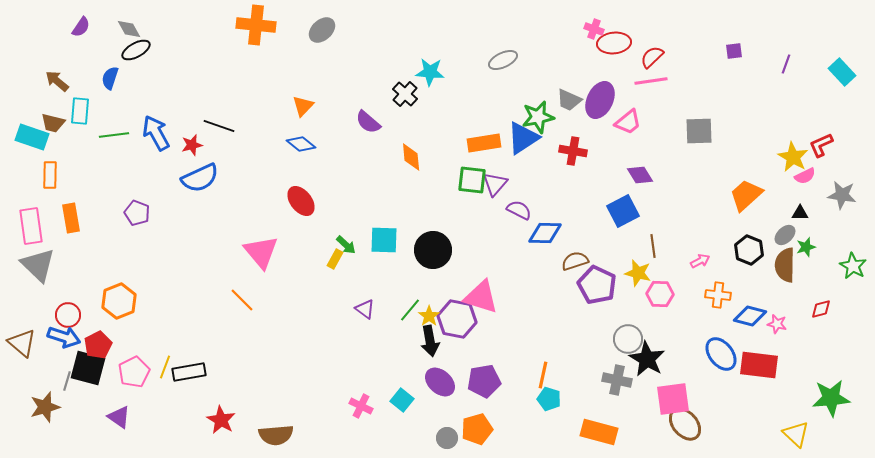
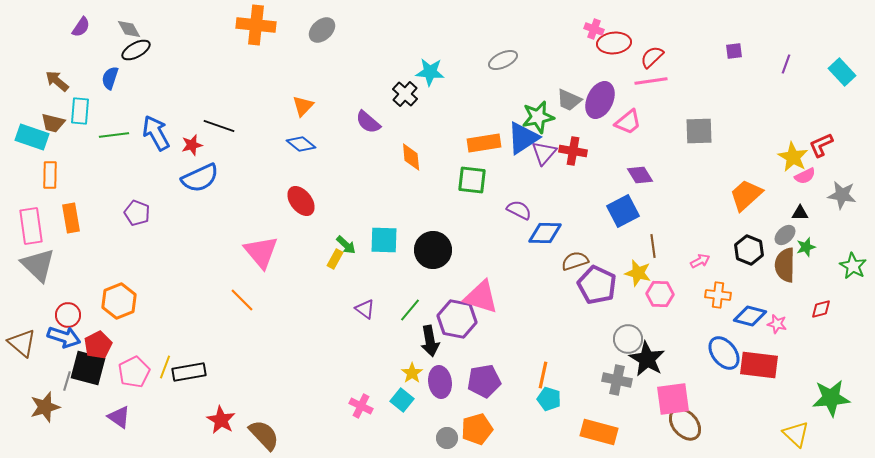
purple triangle at (495, 184): moved 49 px right, 31 px up
yellow star at (429, 316): moved 17 px left, 57 px down
blue ellipse at (721, 354): moved 3 px right, 1 px up
purple ellipse at (440, 382): rotated 40 degrees clockwise
brown semicircle at (276, 435): moved 12 px left; rotated 128 degrees counterclockwise
